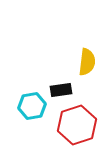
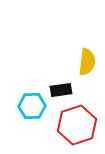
cyan hexagon: rotated 8 degrees clockwise
